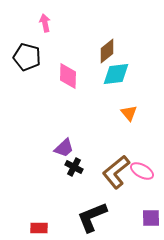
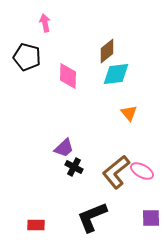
red rectangle: moved 3 px left, 3 px up
